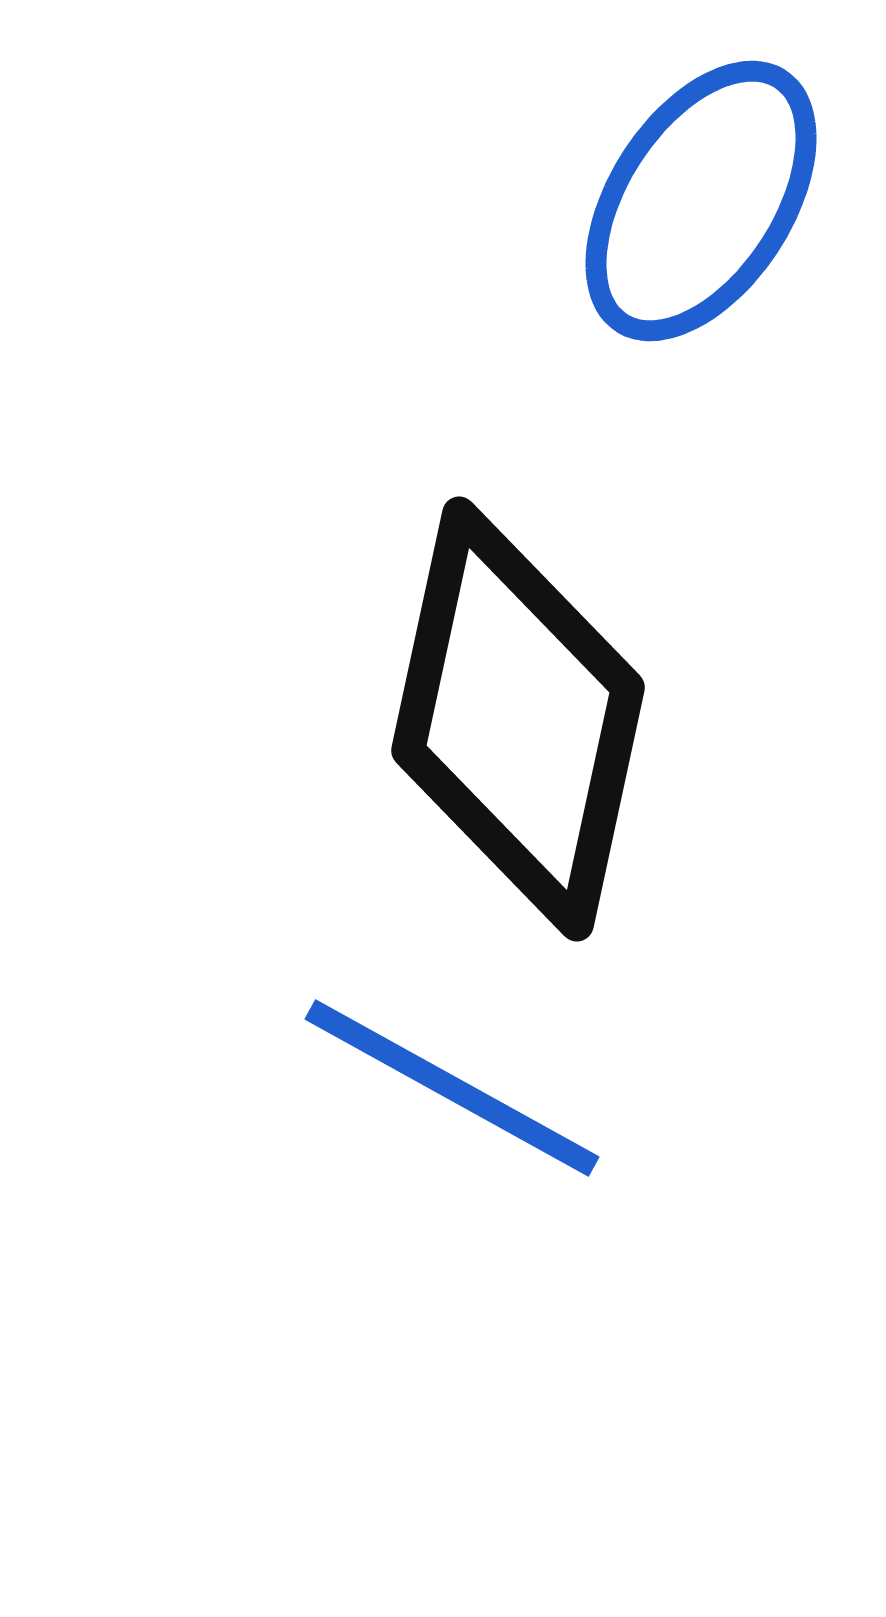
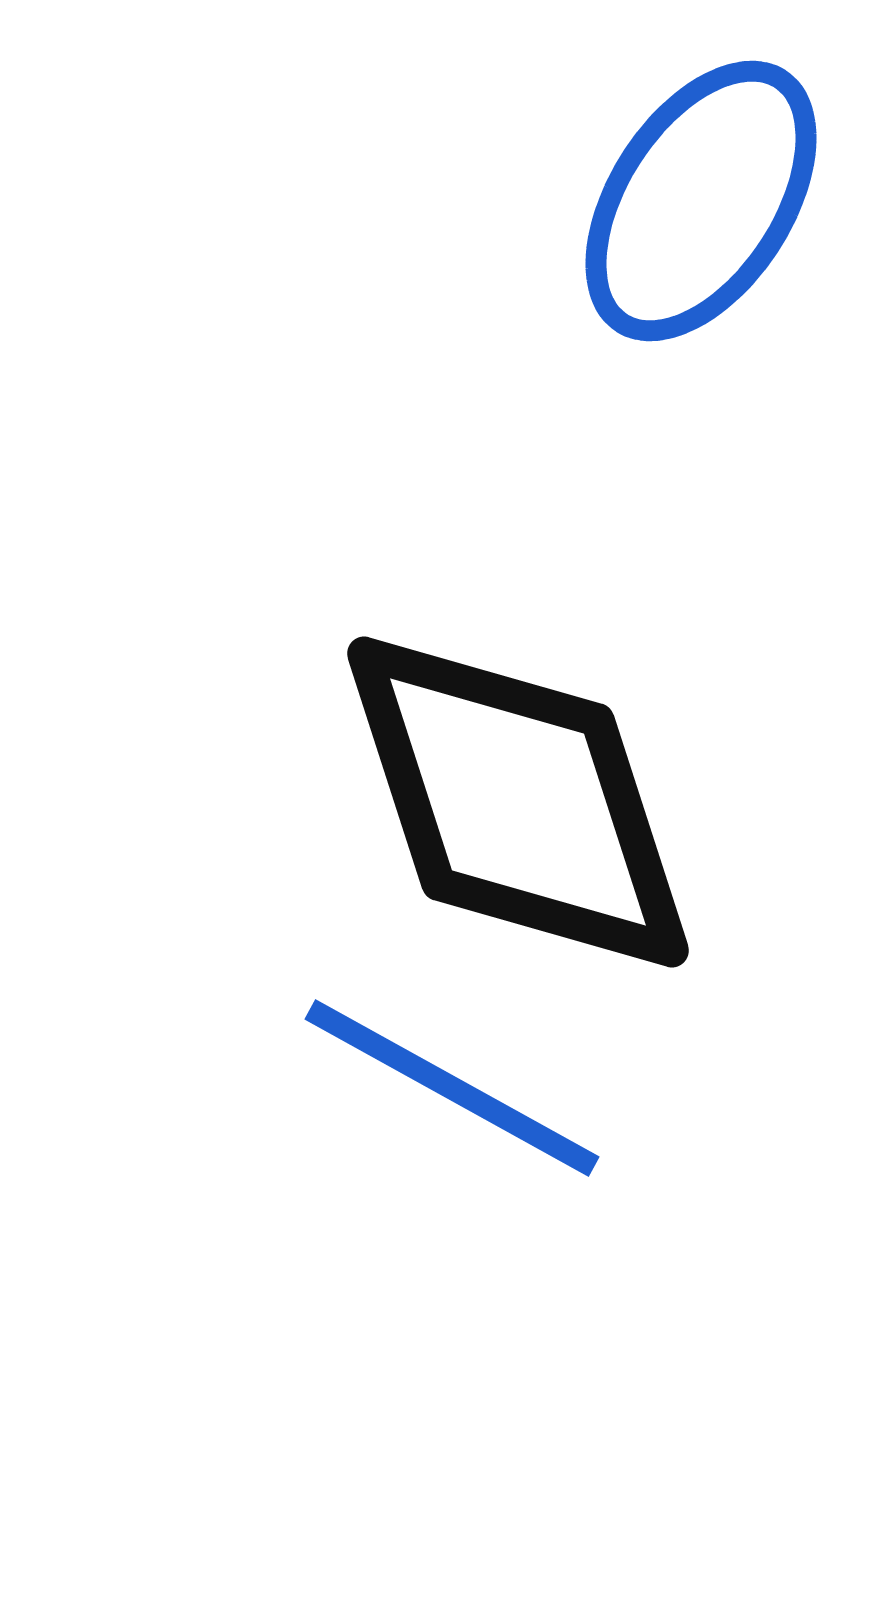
black diamond: moved 83 px down; rotated 30 degrees counterclockwise
